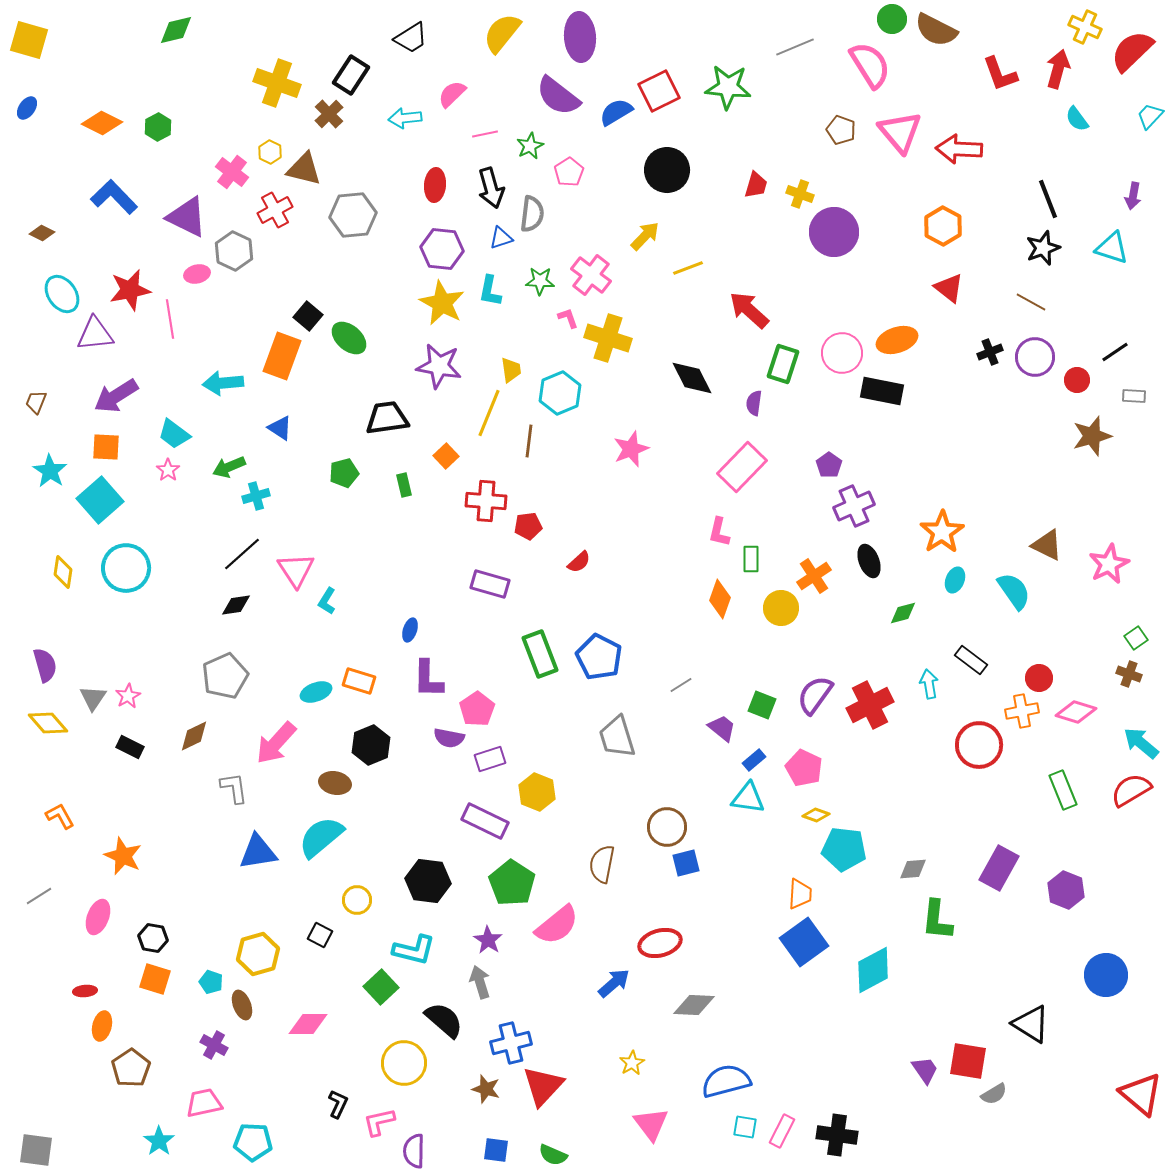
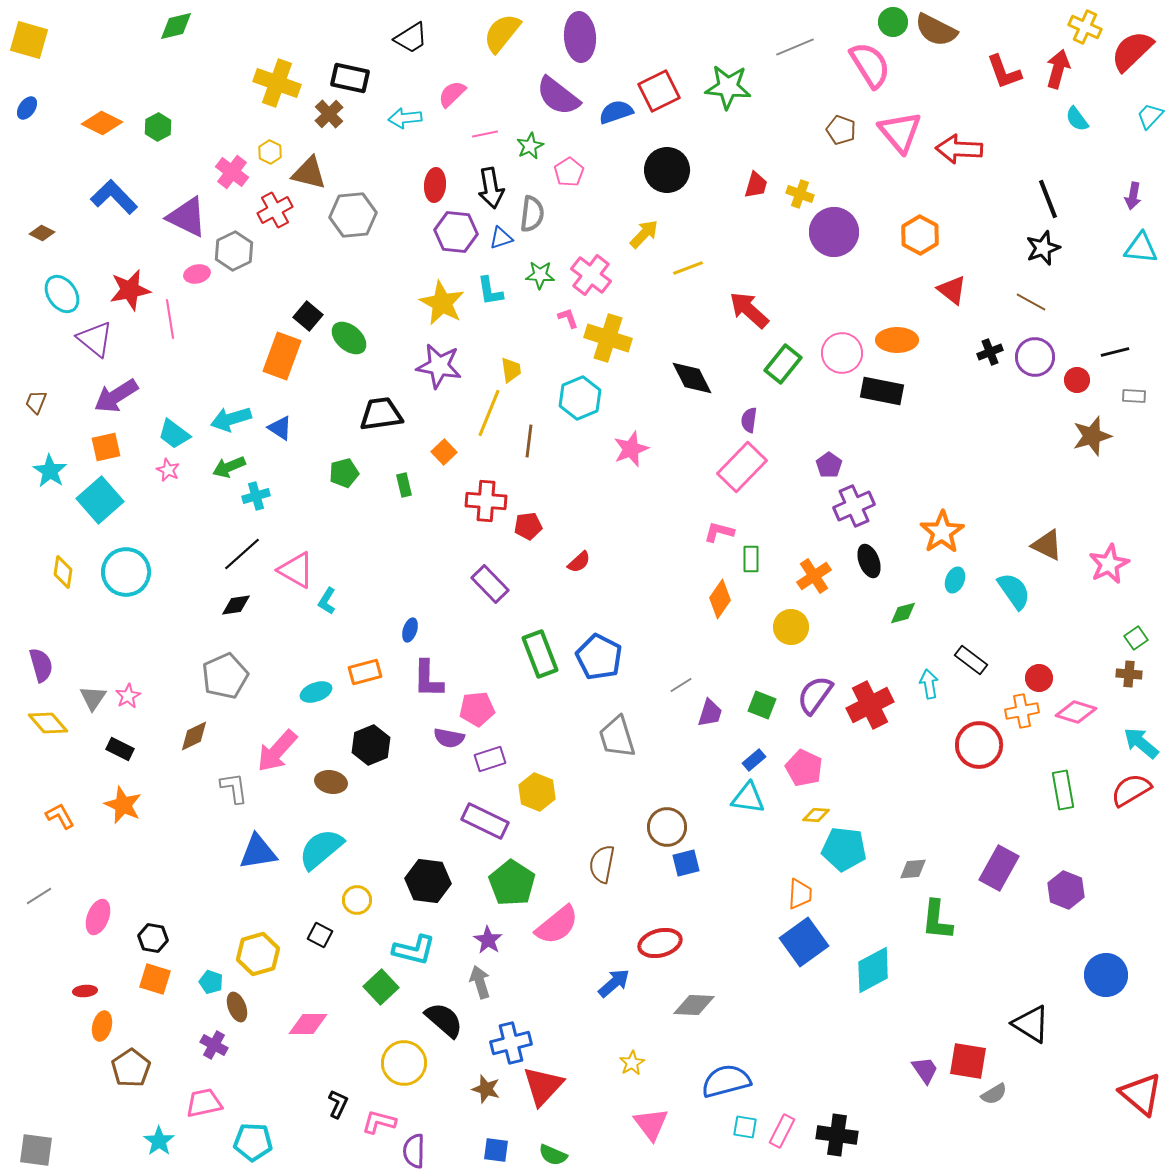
green circle at (892, 19): moved 1 px right, 3 px down
green diamond at (176, 30): moved 4 px up
red L-shape at (1000, 74): moved 4 px right, 2 px up
black rectangle at (351, 75): moved 1 px left, 3 px down; rotated 69 degrees clockwise
blue semicircle at (616, 112): rotated 12 degrees clockwise
brown triangle at (304, 169): moved 5 px right, 4 px down
black arrow at (491, 188): rotated 6 degrees clockwise
orange hexagon at (943, 226): moved 23 px left, 9 px down
yellow arrow at (645, 236): moved 1 px left, 2 px up
cyan triangle at (1112, 248): moved 29 px right; rotated 12 degrees counterclockwise
purple hexagon at (442, 249): moved 14 px right, 17 px up
gray hexagon at (234, 251): rotated 9 degrees clockwise
green star at (540, 281): moved 6 px up
red triangle at (949, 288): moved 3 px right, 2 px down
cyan L-shape at (490, 291): rotated 20 degrees counterclockwise
purple triangle at (95, 334): moved 5 px down; rotated 45 degrees clockwise
orange ellipse at (897, 340): rotated 18 degrees clockwise
black line at (1115, 352): rotated 20 degrees clockwise
green rectangle at (783, 364): rotated 21 degrees clockwise
cyan arrow at (223, 383): moved 8 px right, 36 px down; rotated 12 degrees counterclockwise
cyan hexagon at (560, 393): moved 20 px right, 5 px down
purple semicircle at (754, 403): moved 5 px left, 17 px down
black trapezoid at (387, 418): moved 6 px left, 4 px up
orange square at (106, 447): rotated 16 degrees counterclockwise
orange square at (446, 456): moved 2 px left, 4 px up
pink star at (168, 470): rotated 10 degrees counterclockwise
pink L-shape at (719, 532): rotated 92 degrees clockwise
cyan circle at (126, 568): moved 4 px down
pink triangle at (296, 570): rotated 27 degrees counterclockwise
purple rectangle at (490, 584): rotated 30 degrees clockwise
orange diamond at (720, 599): rotated 15 degrees clockwise
yellow circle at (781, 608): moved 10 px right, 19 px down
purple semicircle at (45, 665): moved 4 px left
brown cross at (1129, 674): rotated 15 degrees counterclockwise
orange rectangle at (359, 681): moved 6 px right, 9 px up; rotated 32 degrees counterclockwise
pink pentagon at (477, 709): rotated 28 degrees clockwise
purple trapezoid at (722, 728): moved 12 px left, 15 px up; rotated 68 degrees clockwise
pink arrow at (276, 743): moved 1 px right, 8 px down
black rectangle at (130, 747): moved 10 px left, 2 px down
brown ellipse at (335, 783): moved 4 px left, 1 px up
green rectangle at (1063, 790): rotated 12 degrees clockwise
yellow diamond at (816, 815): rotated 16 degrees counterclockwise
cyan semicircle at (321, 837): moved 12 px down
orange star at (123, 856): moved 51 px up
brown ellipse at (242, 1005): moved 5 px left, 2 px down
pink L-shape at (379, 1122): rotated 28 degrees clockwise
